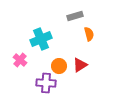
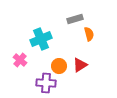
gray rectangle: moved 3 px down
